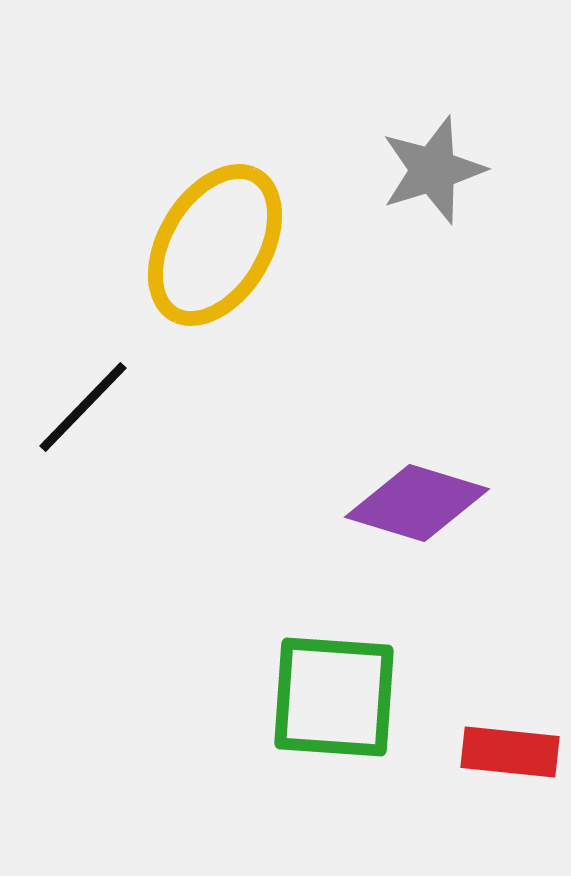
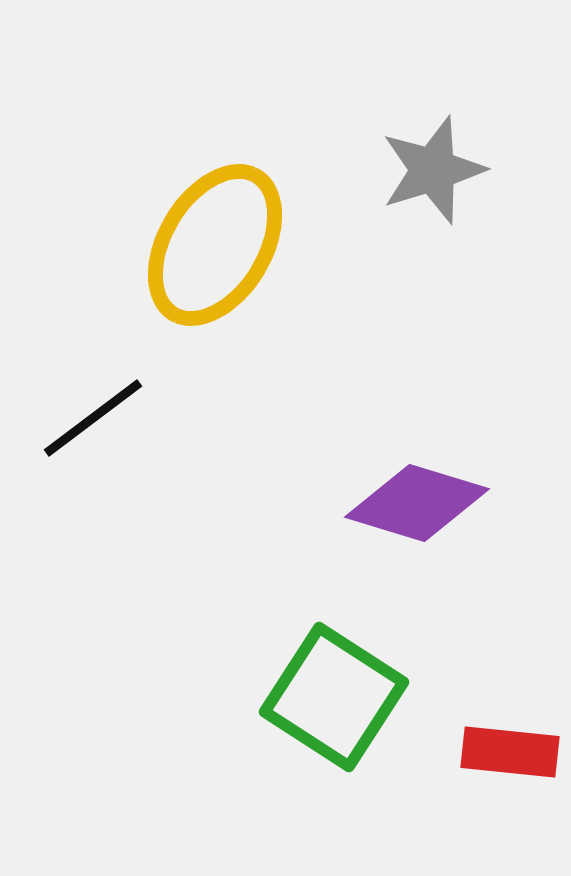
black line: moved 10 px right, 11 px down; rotated 9 degrees clockwise
green square: rotated 29 degrees clockwise
